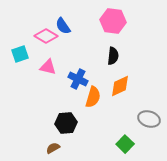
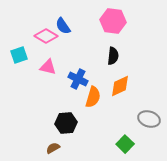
cyan square: moved 1 px left, 1 px down
